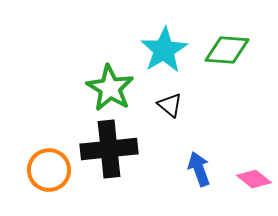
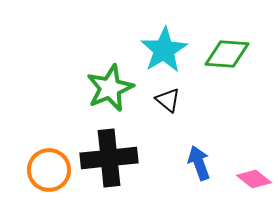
green diamond: moved 4 px down
green star: rotated 18 degrees clockwise
black triangle: moved 2 px left, 5 px up
black cross: moved 9 px down
blue arrow: moved 6 px up
